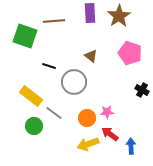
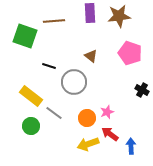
brown star: rotated 25 degrees clockwise
pink star: rotated 16 degrees counterclockwise
green circle: moved 3 px left
